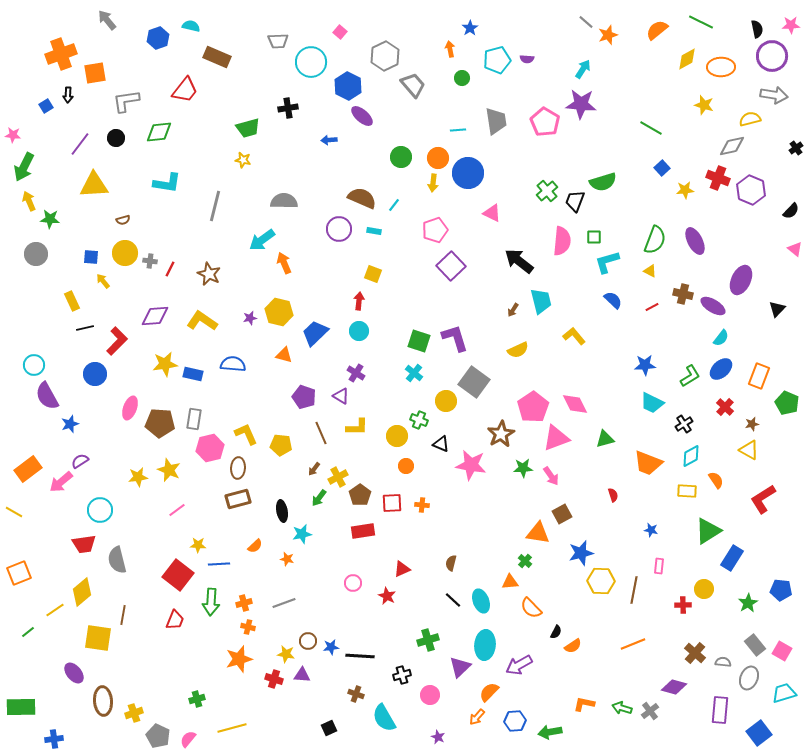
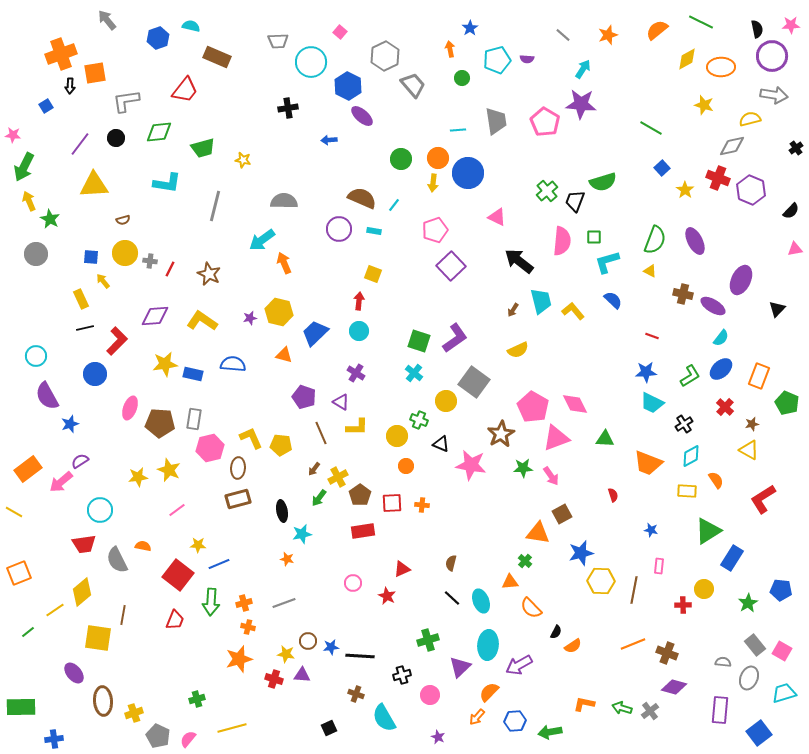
gray line at (586, 22): moved 23 px left, 13 px down
black arrow at (68, 95): moved 2 px right, 9 px up
green trapezoid at (248, 128): moved 45 px left, 20 px down
green circle at (401, 157): moved 2 px down
yellow star at (685, 190): rotated 30 degrees counterclockwise
pink triangle at (492, 213): moved 5 px right, 4 px down
green star at (50, 219): rotated 24 degrees clockwise
pink triangle at (795, 249): rotated 49 degrees counterclockwise
yellow rectangle at (72, 301): moved 9 px right, 2 px up
red line at (652, 307): moved 29 px down; rotated 48 degrees clockwise
yellow L-shape at (574, 336): moved 1 px left, 25 px up
purple L-shape at (455, 338): rotated 72 degrees clockwise
cyan circle at (34, 365): moved 2 px right, 9 px up
blue star at (645, 365): moved 1 px right, 7 px down
purple triangle at (341, 396): moved 6 px down
pink pentagon at (533, 407): rotated 8 degrees counterclockwise
yellow L-shape at (246, 434): moved 5 px right, 4 px down
green triangle at (605, 439): rotated 18 degrees clockwise
orange semicircle at (255, 546): moved 112 px left; rotated 126 degrees counterclockwise
gray semicircle at (117, 560): rotated 12 degrees counterclockwise
blue line at (219, 564): rotated 20 degrees counterclockwise
black line at (453, 600): moved 1 px left, 2 px up
cyan ellipse at (485, 645): moved 3 px right
brown cross at (695, 653): moved 28 px left; rotated 20 degrees counterclockwise
